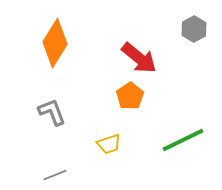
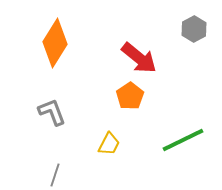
yellow trapezoid: rotated 45 degrees counterclockwise
gray line: rotated 50 degrees counterclockwise
